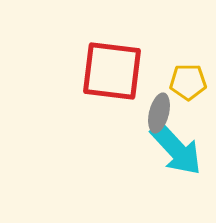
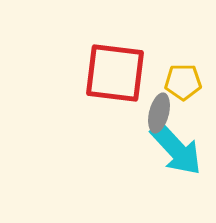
red square: moved 3 px right, 2 px down
yellow pentagon: moved 5 px left
